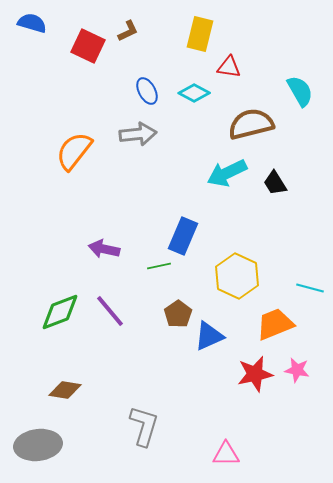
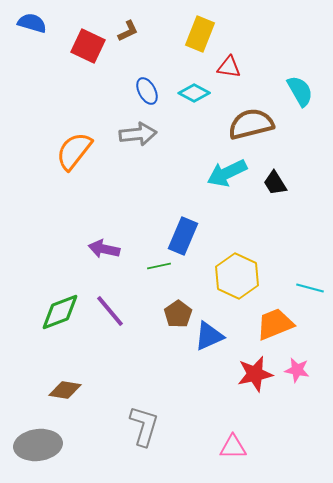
yellow rectangle: rotated 8 degrees clockwise
pink triangle: moved 7 px right, 7 px up
